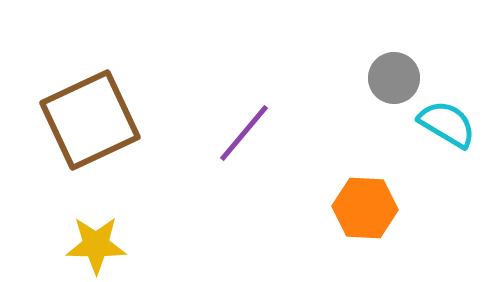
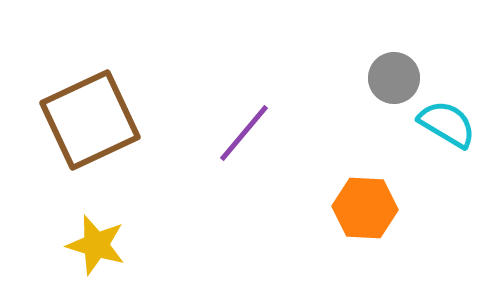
yellow star: rotated 16 degrees clockwise
